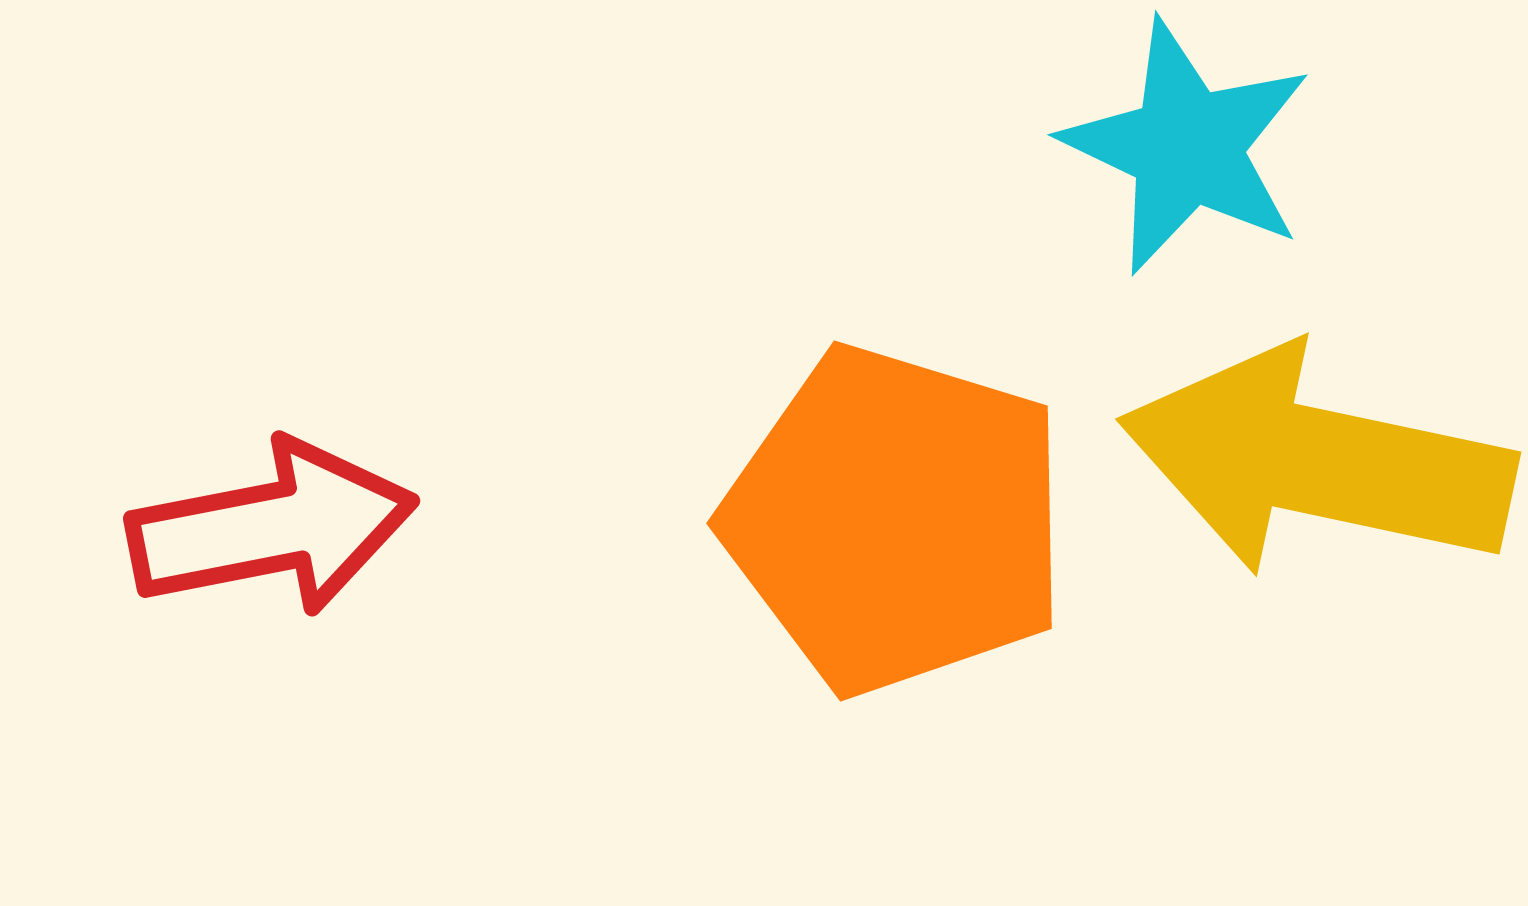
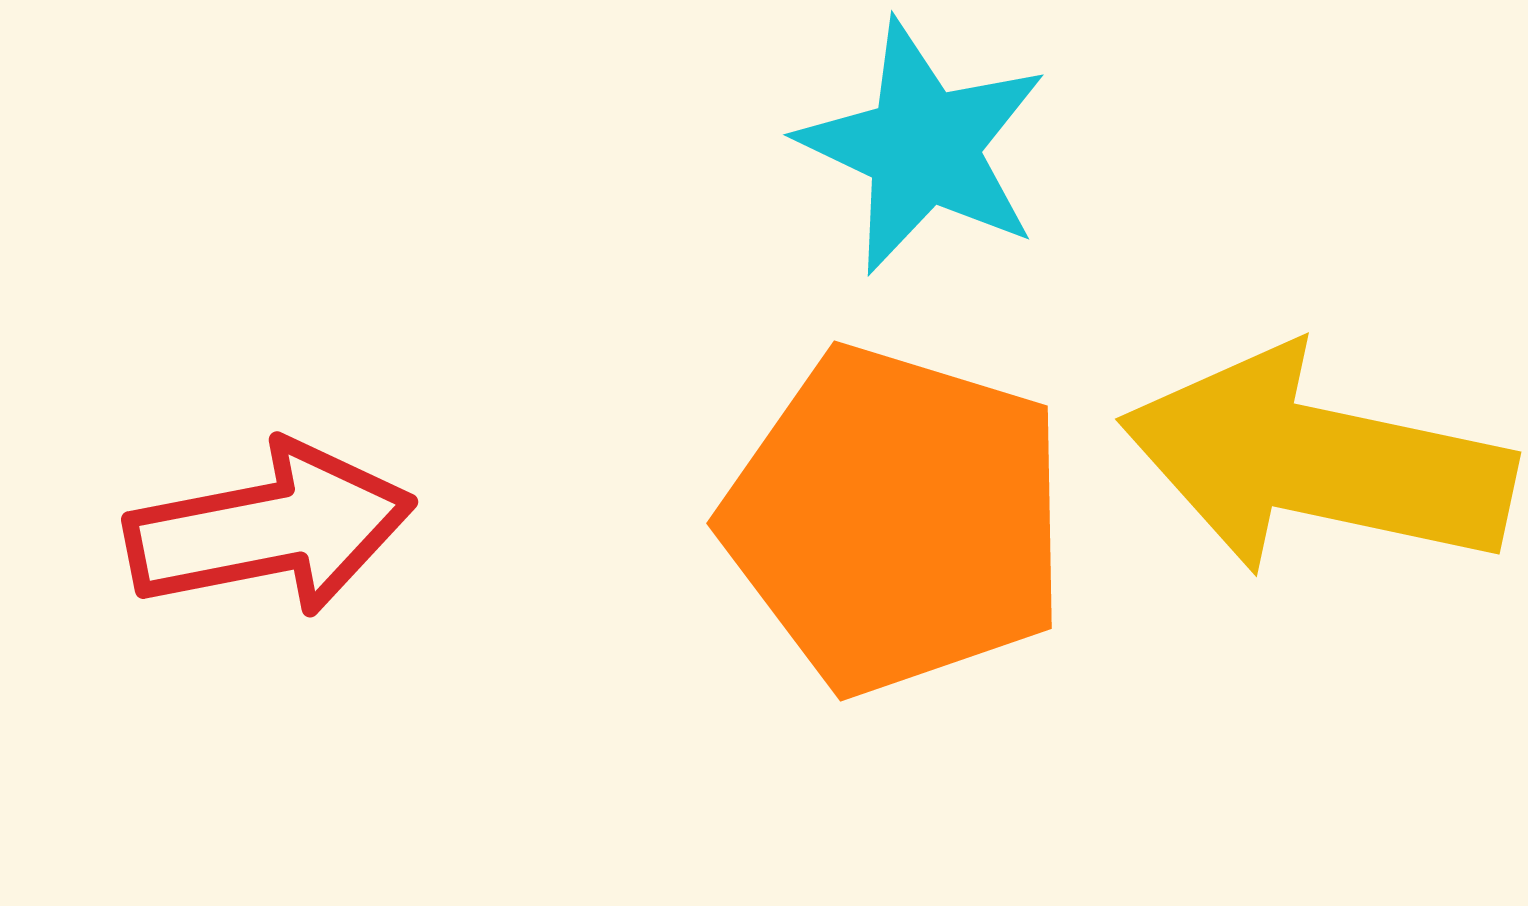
cyan star: moved 264 px left
red arrow: moved 2 px left, 1 px down
